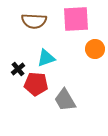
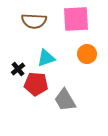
orange circle: moved 8 px left, 5 px down
